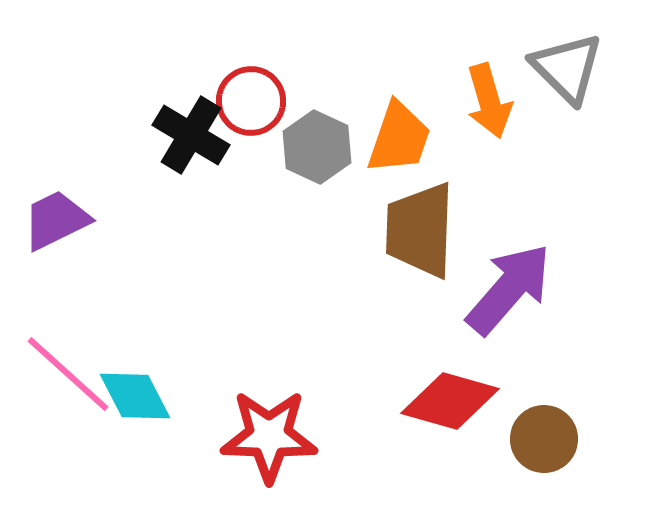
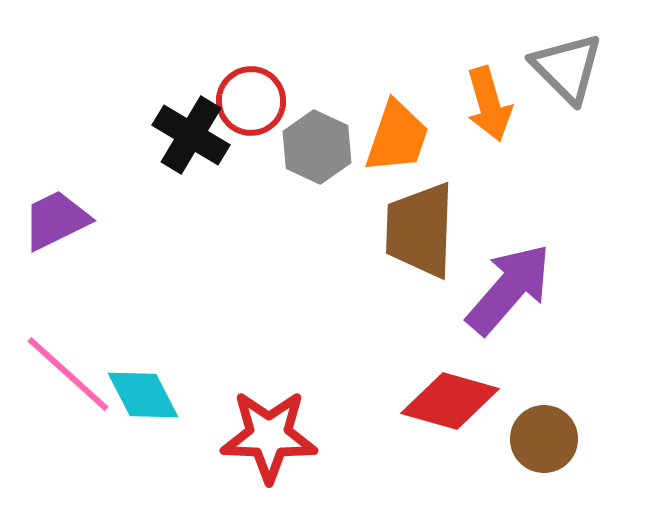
orange arrow: moved 3 px down
orange trapezoid: moved 2 px left, 1 px up
cyan diamond: moved 8 px right, 1 px up
